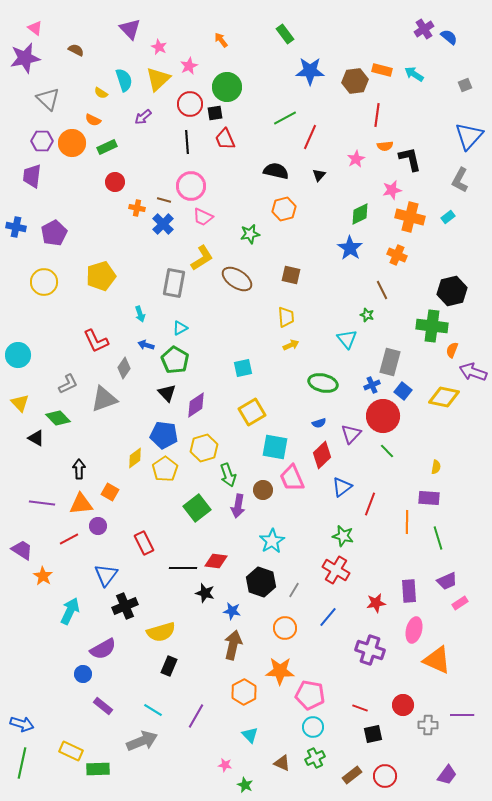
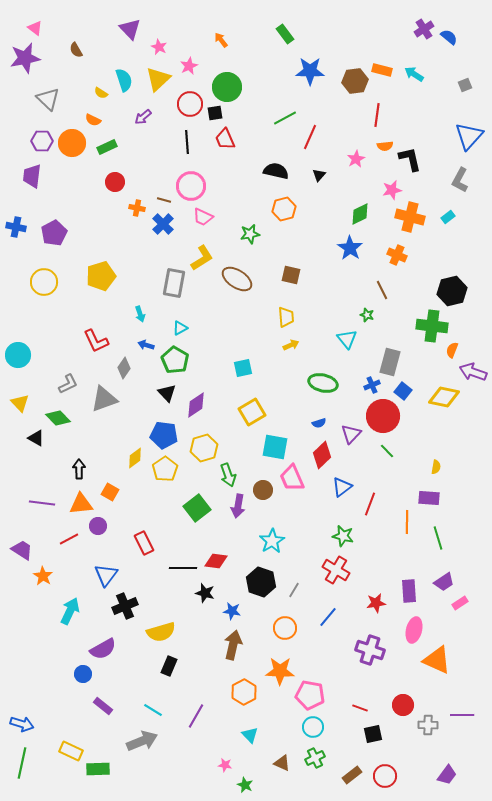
brown semicircle at (76, 50): rotated 147 degrees counterclockwise
purple trapezoid at (447, 581): moved 3 px left, 1 px down; rotated 10 degrees counterclockwise
